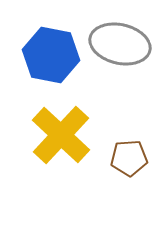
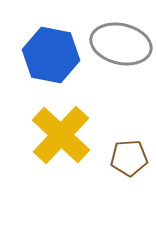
gray ellipse: moved 1 px right
